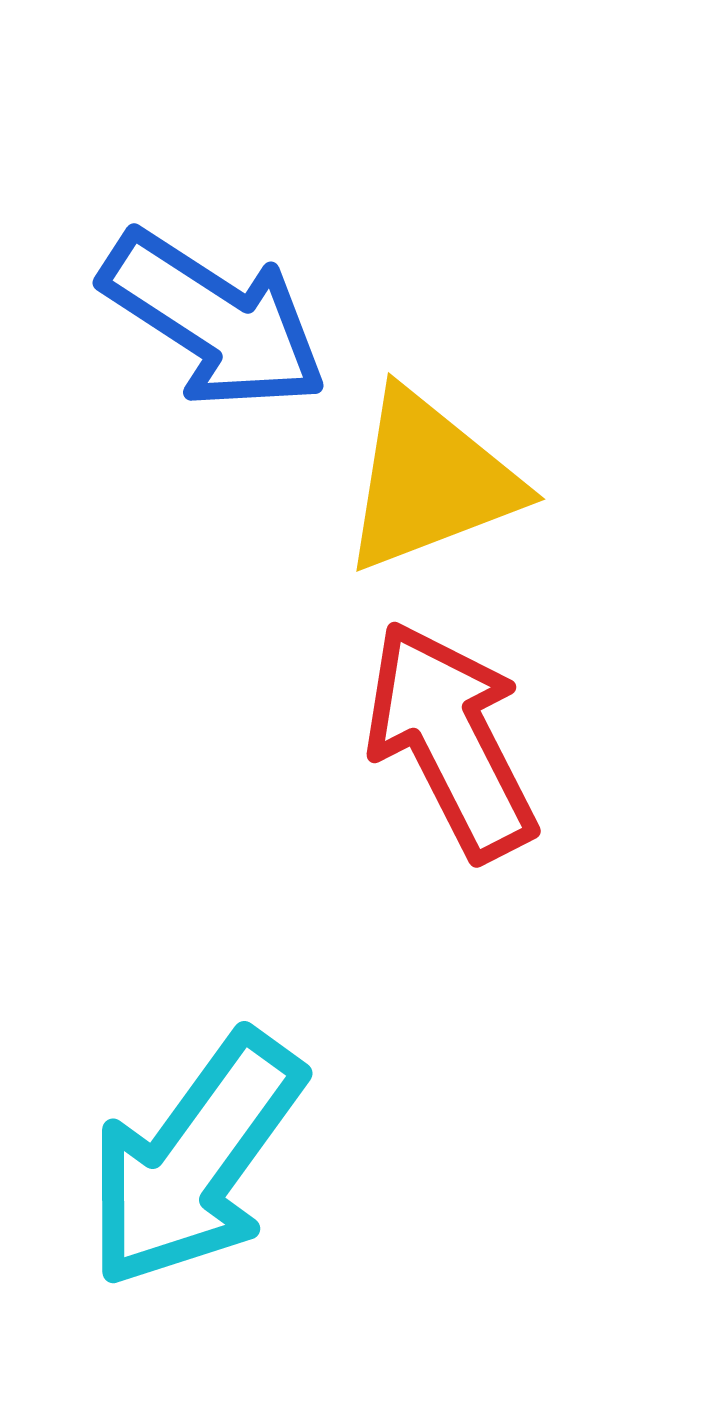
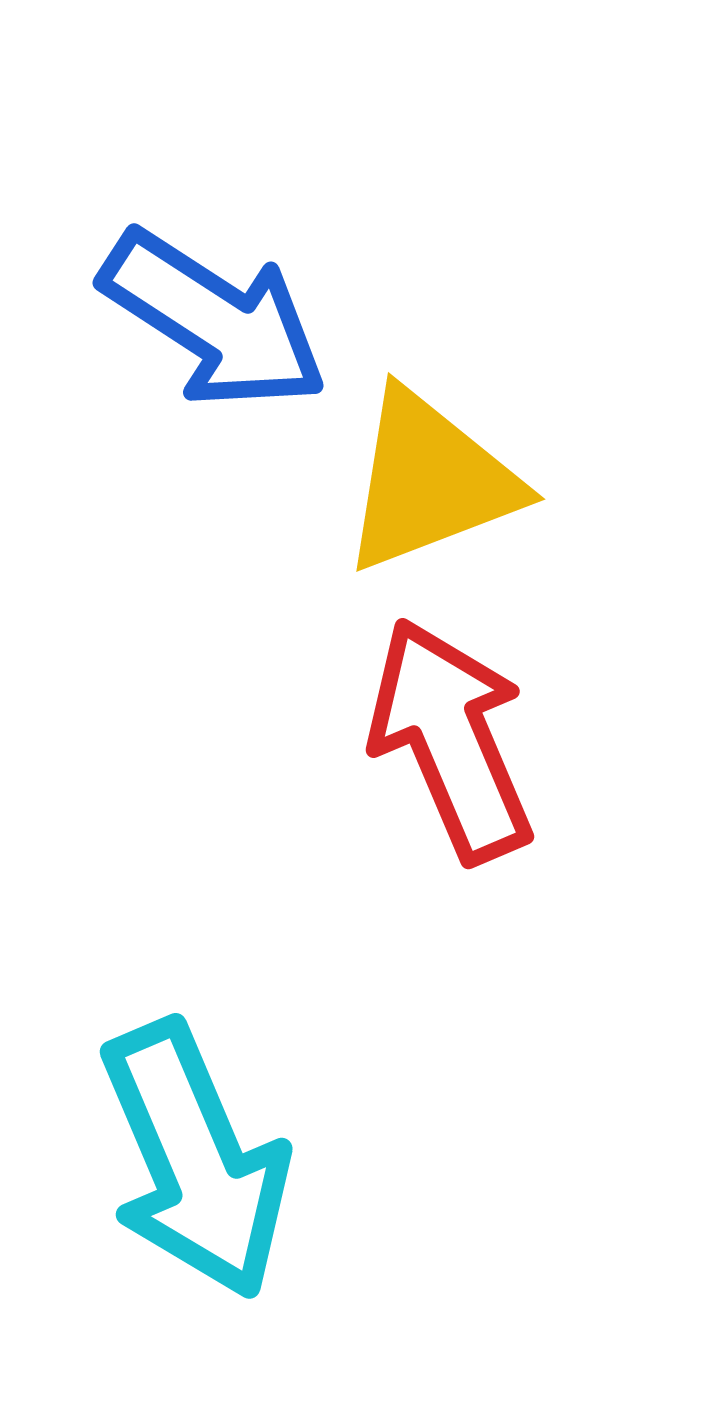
red arrow: rotated 4 degrees clockwise
cyan arrow: rotated 59 degrees counterclockwise
